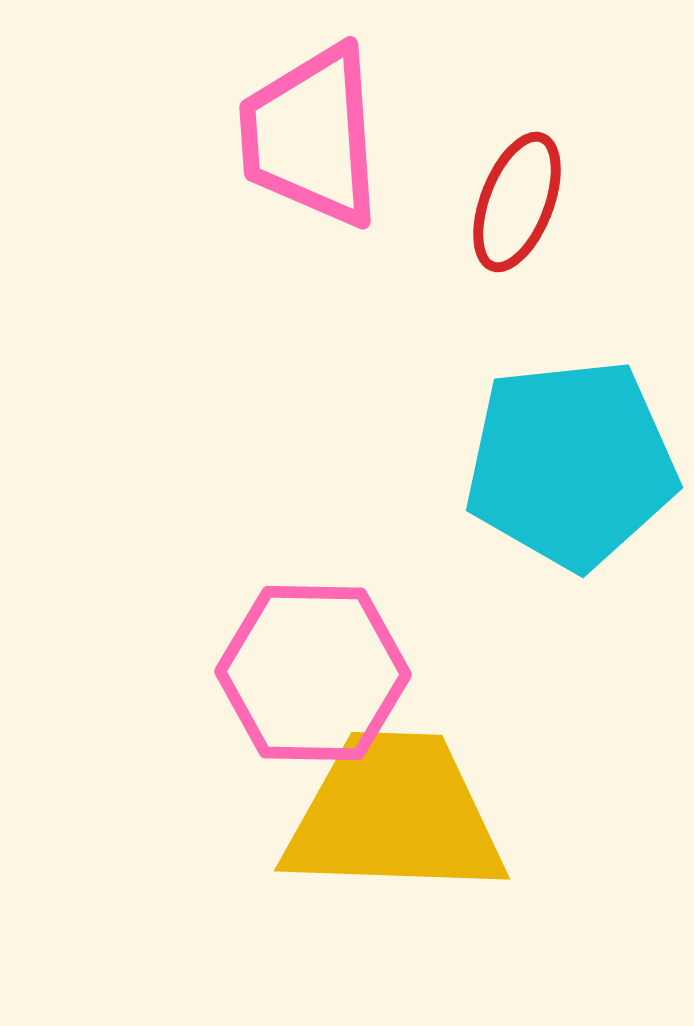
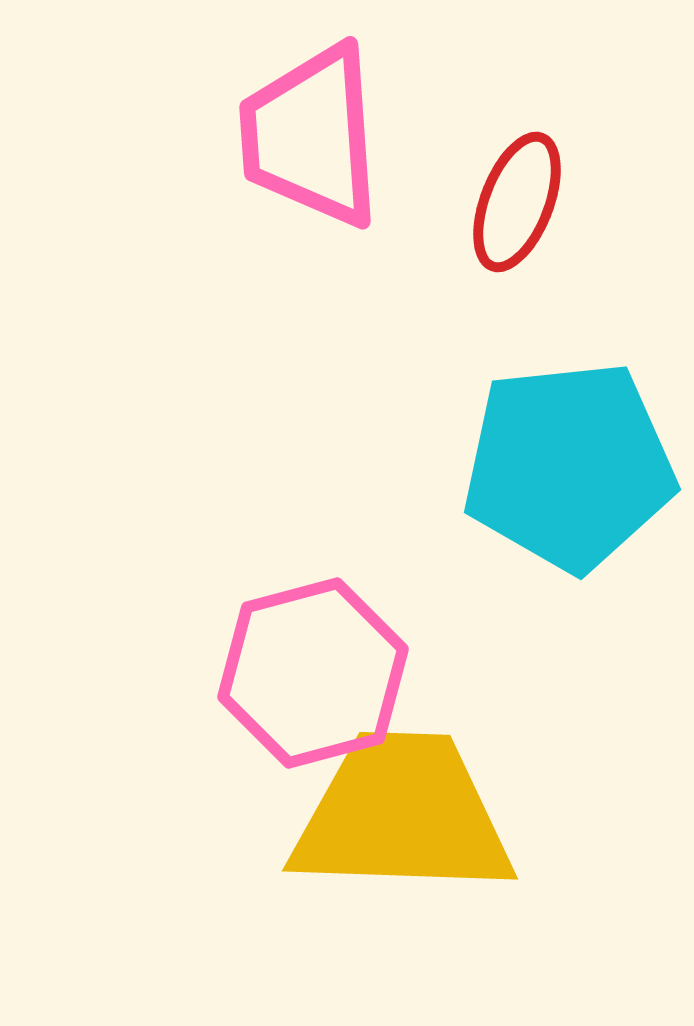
cyan pentagon: moved 2 px left, 2 px down
pink hexagon: rotated 16 degrees counterclockwise
yellow trapezoid: moved 8 px right
